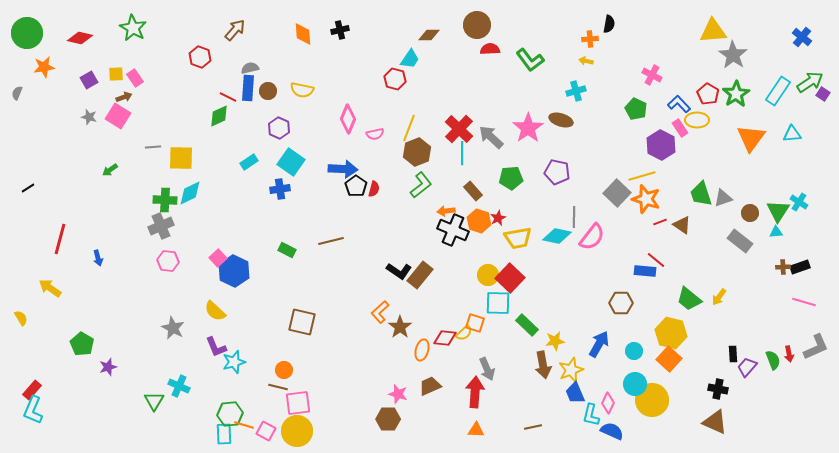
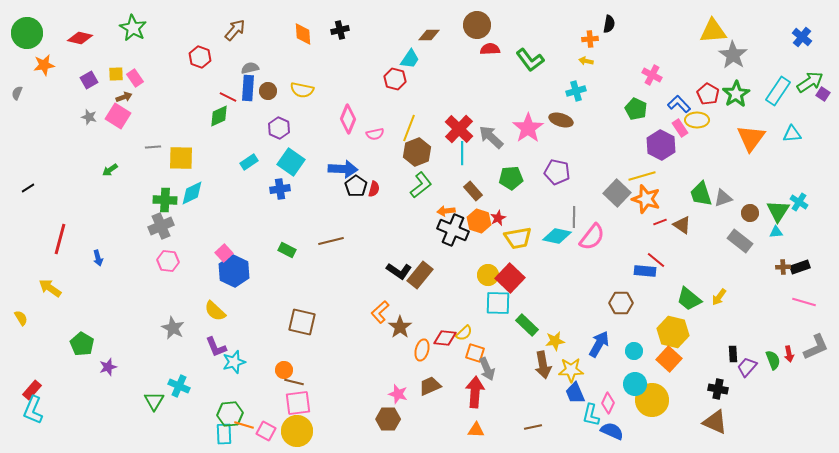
orange star at (44, 67): moved 2 px up
cyan diamond at (190, 193): moved 2 px right
pink square at (218, 258): moved 6 px right, 5 px up
orange square at (475, 323): moved 30 px down
yellow hexagon at (671, 333): moved 2 px right, 1 px up
yellow star at (571, 370): rotated 20 degrees clockwise
brown line at (278, 387): moved 16 px right, 5 px up
